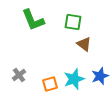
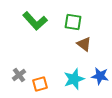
green L-shape: moved 2 px right, 1 px down; rotated 20 degrees counterclockwise
blue star: rotated 30 degrees clockwise
orange square: moved 10 px left
